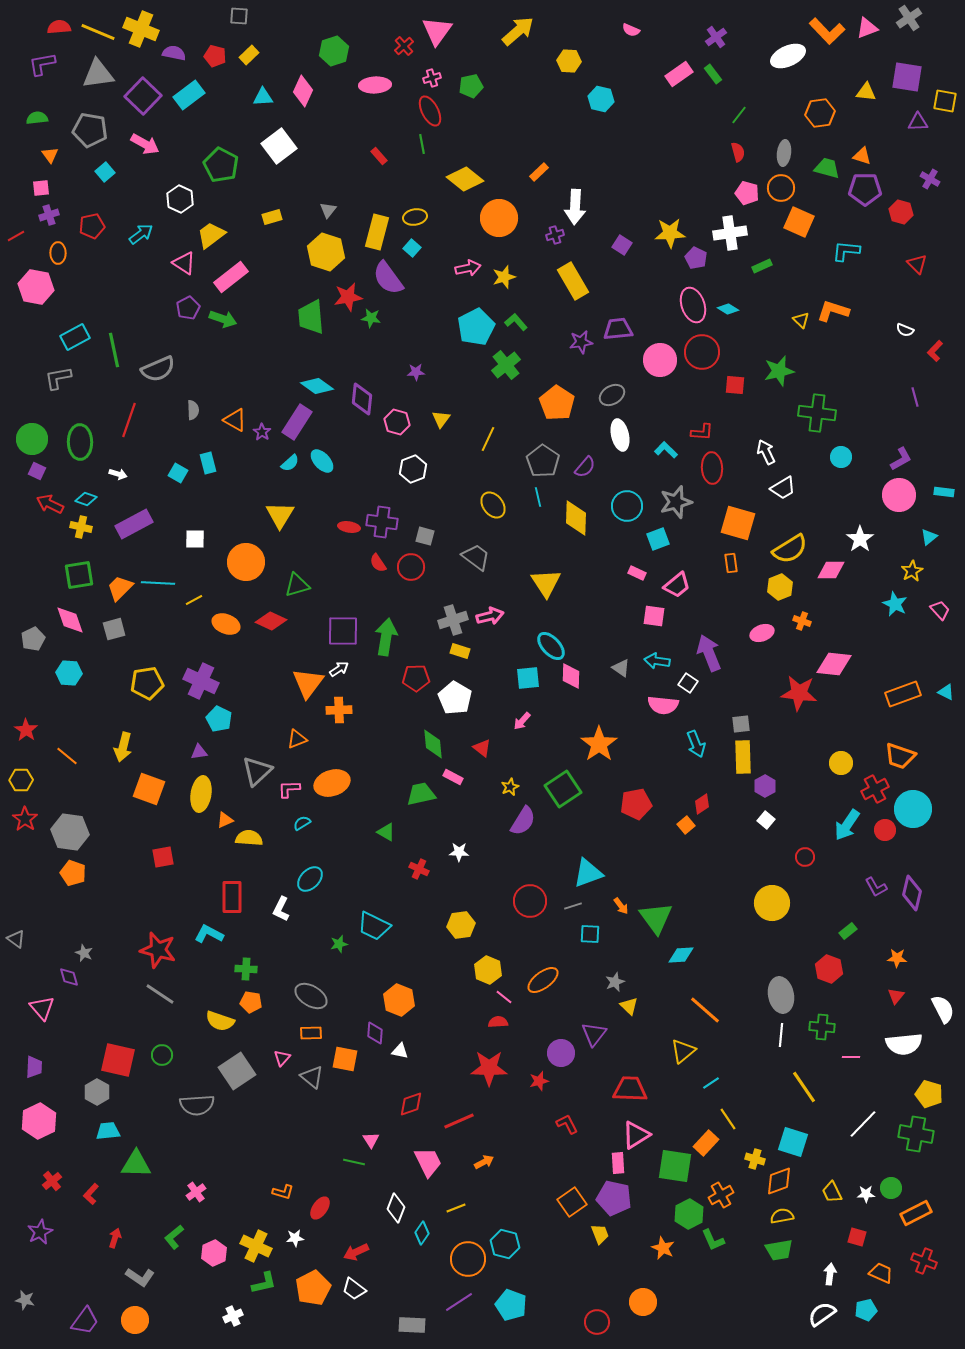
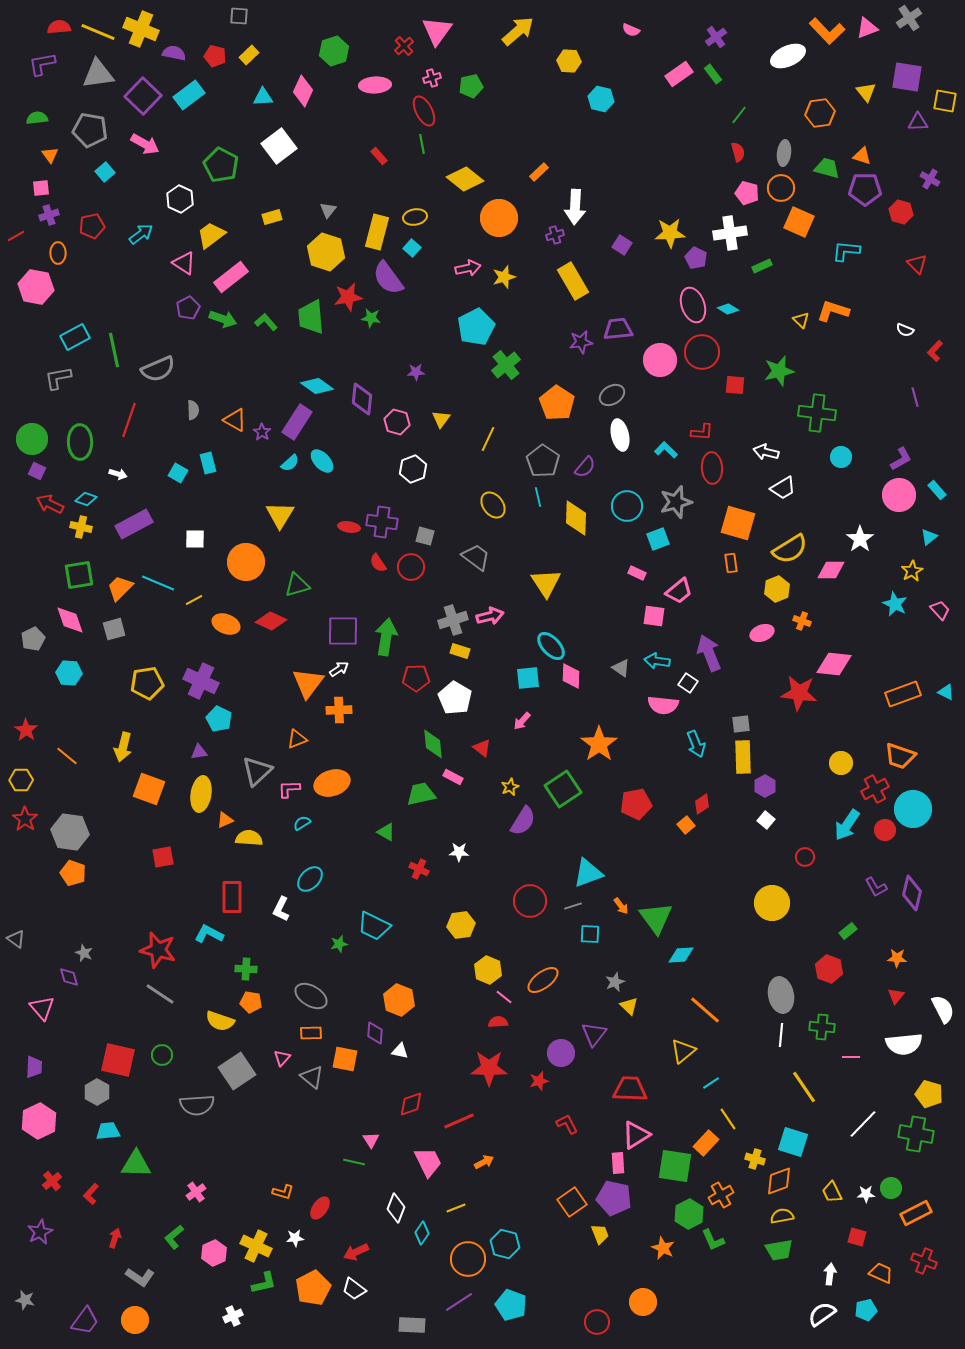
yellow triangle at (866, 92): rotated 45 degrees clockwise
red ellipse at (430, 111): moved 6 px left
green L-shape at (516, 322): moved 250 px left
white arrow at (766, 452): rotated 50 degrees counterclockwise
cyan rectangle at (944, 492): moved 7 px left, 2 px up; rotated 42 degrees clockwise
cyan line at (158, 583): rotated 20 degrees clockwise
pink trapezoid at (677, 585): moved 2 px right, 6 px down
yellow hexagon at (780, 587): moved 3 px left, 2 px down
